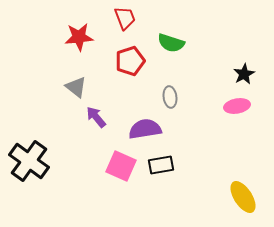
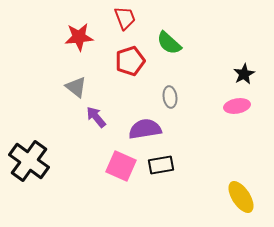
green semicircle: moved 2 px left; rotated 24 degrees clockwise
yellow ellipse: moved 2 px left
